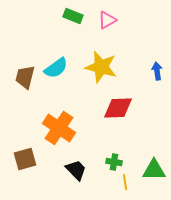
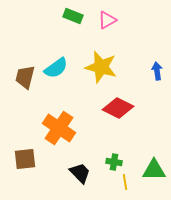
red diamond: rotated 28 degrees clockwise
brown square: rotated 10 degrees clockwise
black trapezoid: moved 4 px right, 3 px down
